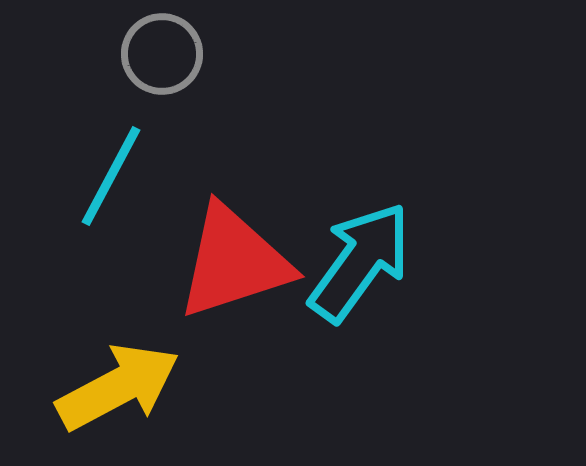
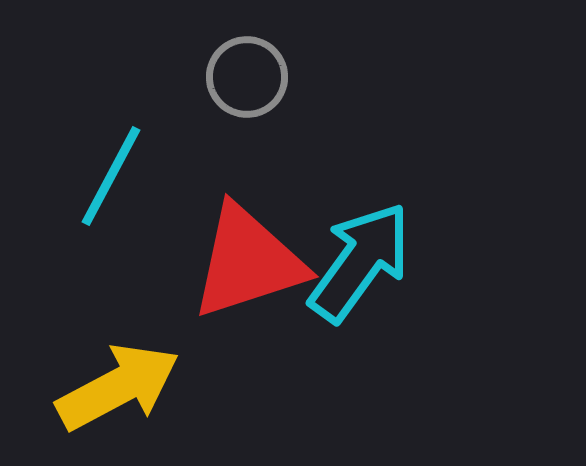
gray circle: moved 85 px right, 23 px down
red triangle: moved 14 px right
